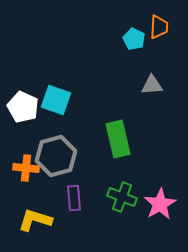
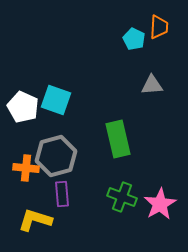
purple rectangle: moved 12 px left, 4 px up
